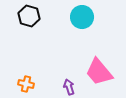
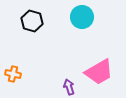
black hexagon: moved 3 px right, 5 px down
pink trapezoid: rotated 80 degrees counterclockwise
orange cross: moved 13 px left, 10 px up
